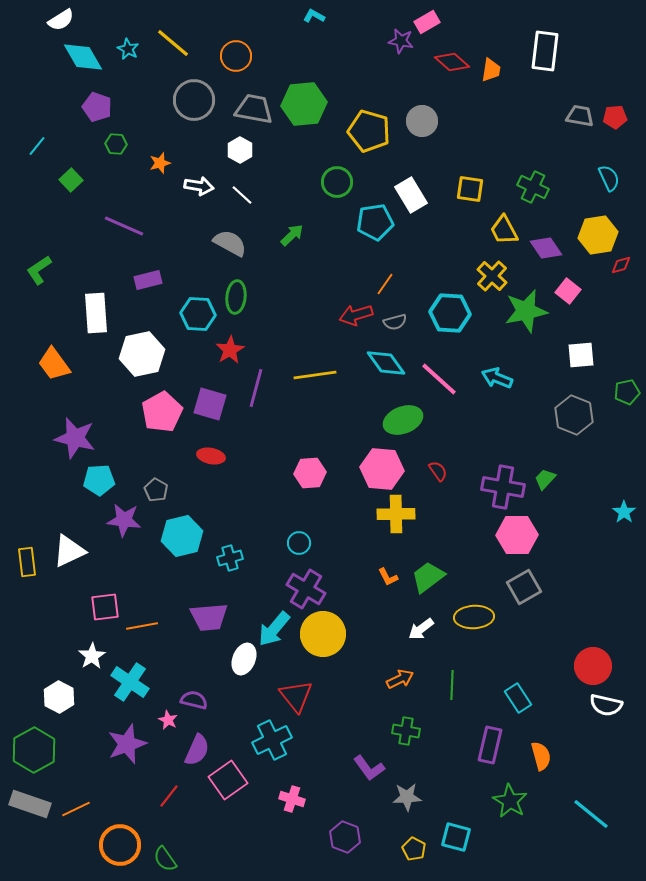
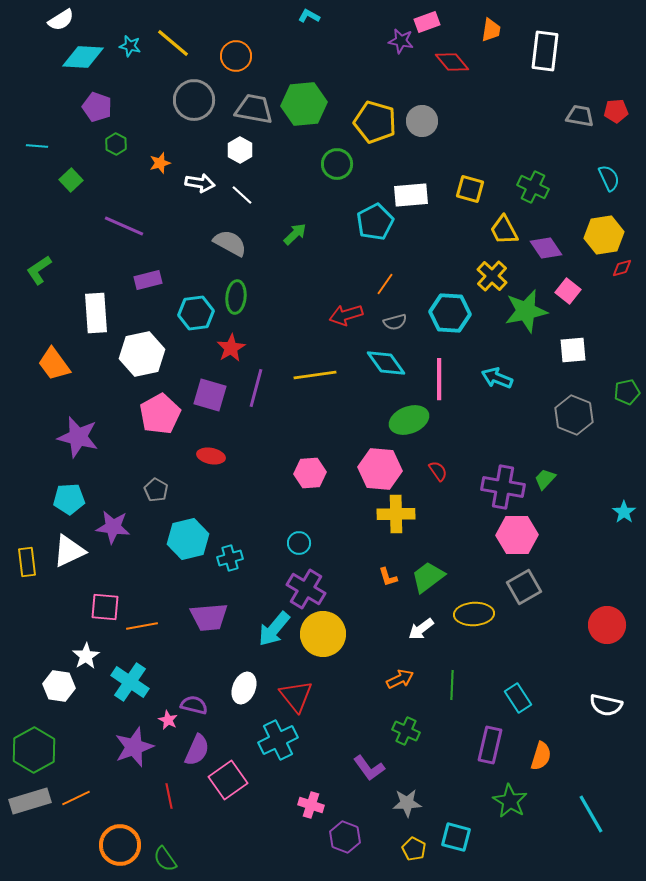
cyan L-shape at (314, 16): moved 5 px left
pink rectangle at (427, 22): rotated 10 degrees clockwise
cyan star at (128, 49): moved 2 px right, 3 px up; rotated 15 degrees counterclockwise
cyan diamond at (83, 57): rotated 57 degrees counterclockwise
red diamond at (452, 62): rotated 8 degrees clockwise
orange trapezoid at (491, 70): moved 40 px up
red pentagon at (615, 117): moved 1 px right, 6 px up
yellow pentagon at (369, 131): moved 6 px right, 9 px up
green hexagon at (116, 144): rotated 25 degrees clockwise
cyan line at (37, 146): rotated 55 degrees clockwise
green circle at (337, 182): moved 18 px up
white arrow at (199, 186): moved 1 px right, 3 px up
yellow square at (470, 189): rotated 8 degrees clockwise
white rectangle at (411, 195): rotated 64 degrees counterclockwise
cyan pentagon at (375, 222): rotated 18 degrees counterclockwise
green arrow at (292, 235): moved 3 px right, 1 px up
yellow hexagon at (598, 235): moved 6 px right
red diamond at (621, 265): moved 1 px right, 3 px down
cyan hexagon at (198, 314): moved 2 px left, 1 px up; rotated 12 degrees counterclockwise
red arrow at (356, 315): moved 10 px left
red star at (230, 350): moved 1 px right, 2 px up
white square at (581, 355): moved 8 px left, 5 px up
pink line at (439, 379): rotated 48 degrees clockwise
purple square at (210, 404): moved 9 px up
pink pentagon at (162, 412): moved 2 px left, 2 px down
green ellipse at (403, 420): moved 6 px right
purple star at (75, 438): moved 3 px right, 1 px up
pink hexagon at (382, 469): moved 2 px left
cyan pentagon at (99, 480): moved 30 px left, 19 px down
purple star at (124, 520): moved 11 px left, 7 px down
cyan hexagon at (182, 536): moved 6 px right, 3 px down
orange L-shape at (388, 577): rotated 10 degrees clockwise
pink square at (105, 607): rotated 12 degrees clockwise
yellow ellipse at (474, 617): moved 3 px up
white star at (92, 656): moved 6 px left
white ellipse at (244, 659): moved 29 px down
red circle at (593, 666): moved 14 px right, 41 px up
white hexagon at (59, 697): moved 11 px up; rotated 20 degrees counterclockwise
purple semicircle at (194, 700): moved 5 px down
green cross at (406, 731): rotated 16 degrees clockwise
cyan cross at (272, 740): moved 6 px right
purple star at (127, 744): moved 7 px right, 3 px down
orange semicircle at (541, 756): rotated 32 degrees clockwise
red line at (169, 796): rotated 50 degrees counterclockwise
gray star at (407, 797): moved 6 px down
pink cross at (292, 799): moved 19 px right, 6 px down
gray rectangle at (30, 804): moved 3 px up; rotated 36 degrees counterclockwise
orange line at (76, 809): moved 11 px up
cyan line at (591, 814): rotated 21 degrees clockwise
